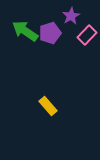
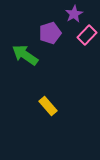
purple star: moved 3 px right, 2 px up
green arrow: moved 24 px down
